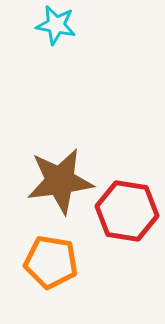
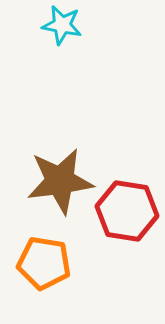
cyan star: moved 6 px right
orange pentagon: moved 7 px left, 1 px down
